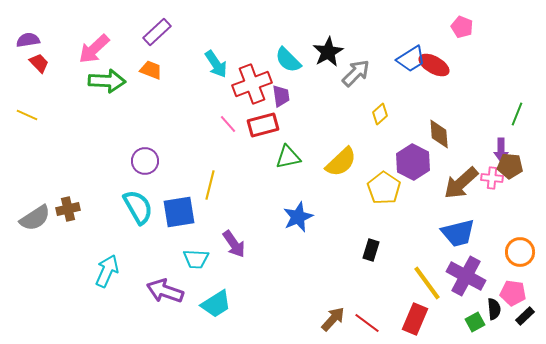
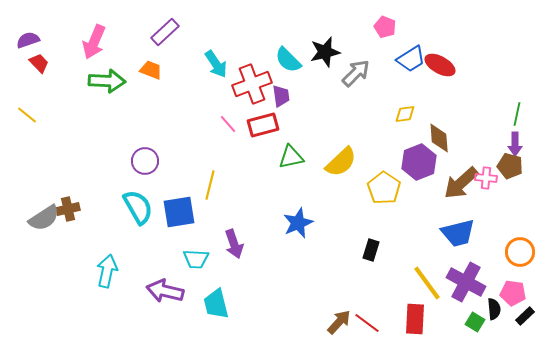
pink pentagon at (462, 27): moved 77 px left
purple rectangle at (157, 32): moved 8 px right
purple semicircle at (28, 40): rotated 10 degrees counterclockwise
pink arrow at (94, 49): moved 7 px up; rotated 24 degrees counterclockwise
black star at (328, 52): moved 3 px left; rotated 16 degrees clockwise
red ellipse at (434, 65): moved 6 px right
yellow diamond at (380, 114): moved 25 px right; rotated 35 degrees clockwise
green line at (517, 114): rotated 10 degrees counterclockwise
yellow line at (27, 115): rotated 15 degrees clockwise
brown diamond at (439, 134): moved 4 px down
purple arrow at (501, 150): moved 14 px right, 6 px up
green triangle at (288, 157): moved 3 px right
purple hexagon at (413, 162): moved 6 px right; rotated 12 degrees clockwise
brown pentagon at (510, 166): rotated 10 degrees clockwise
pink cross at (492, 178): moved 6 px left
blue star at (298, 217): moved 6 px down
gray semicircle at (35, 218): moved 9 px right
purple arrow at (234, 244): rotated 16 degrees clockwise
cyan arrow at (107, 271): rotated 12 degrees counterclockwise
purple cross at (466, 276): moved 6 px down
purple arrow at (165, 291): rotated 6 degrees counterclockwise
cyan trapezoid at (216, 304): rotated 108 degrees clockwise
brown arrow at (333, 319): moved 6 px right, 3 px down
red rectangle at (415, 319): rotated 20 degrees counterclockwise
green square at (475, 322): rotated 30 degrees counterclockwise
